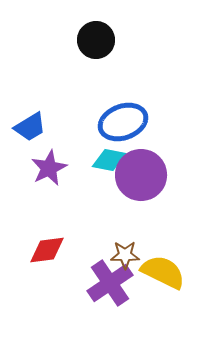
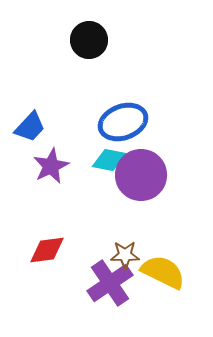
black circle: moved 7 px left
blue trapezoid: rotated 16 degrees counterclockwise
purple star: moved 2 px right, 2 px up
